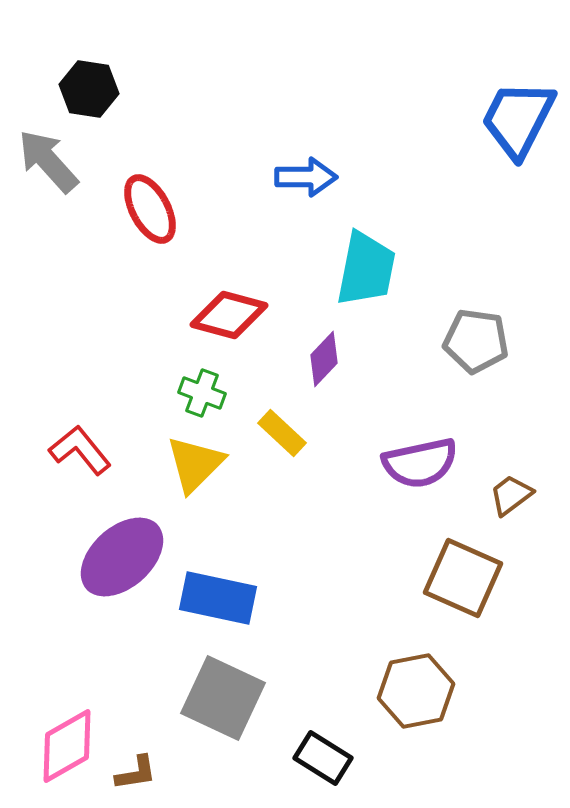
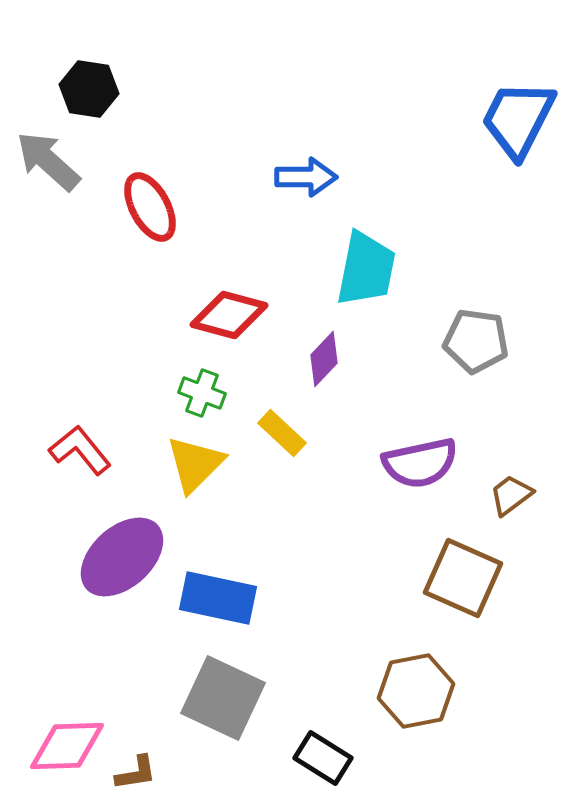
gray arrow: rotated 6 degrees counterclockwise
red ellipse: moved 2 px up
pink diamond: rotated 28 degrees clockwise
